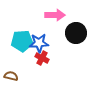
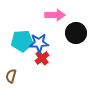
red cross: rotated 24 degrees clockwise
brown semicircle: rotated 88 degrees counterclockwise
